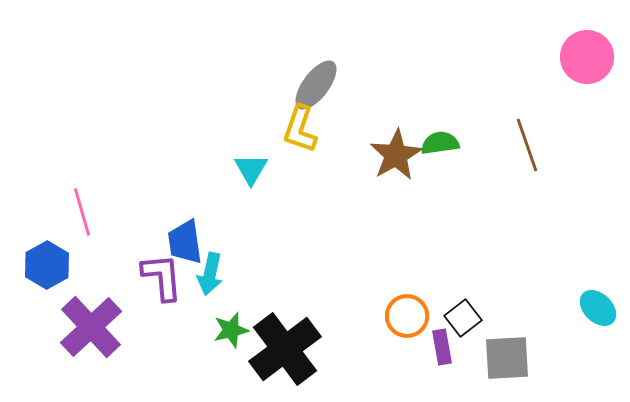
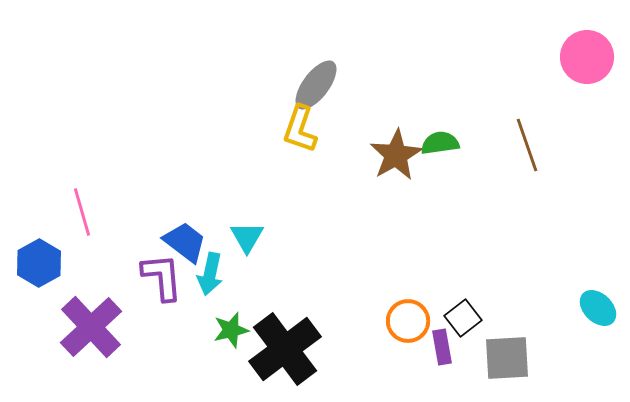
cyan triangle: moved 4 px left, 68 px down
blue trapezoid: rotated 135 degrees clockwise
blue hexagon: moved 8 px left, 2 px up
orange circle: moved 1 px right, 5 px down
